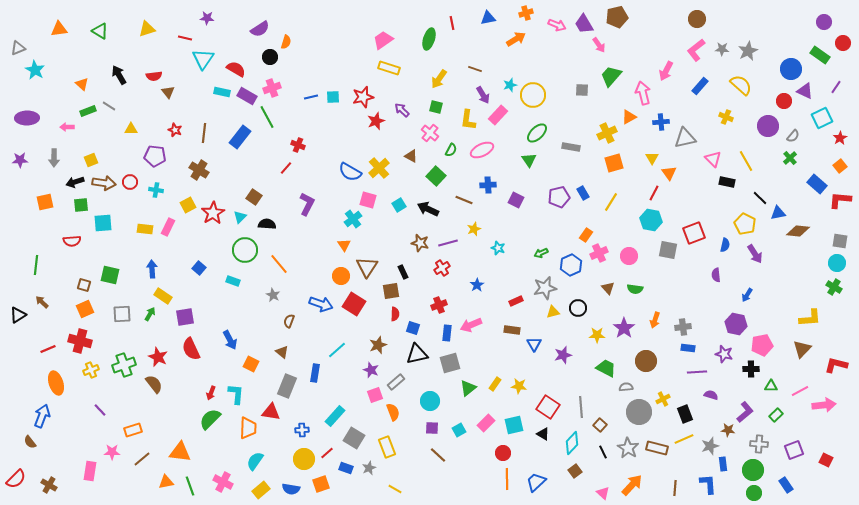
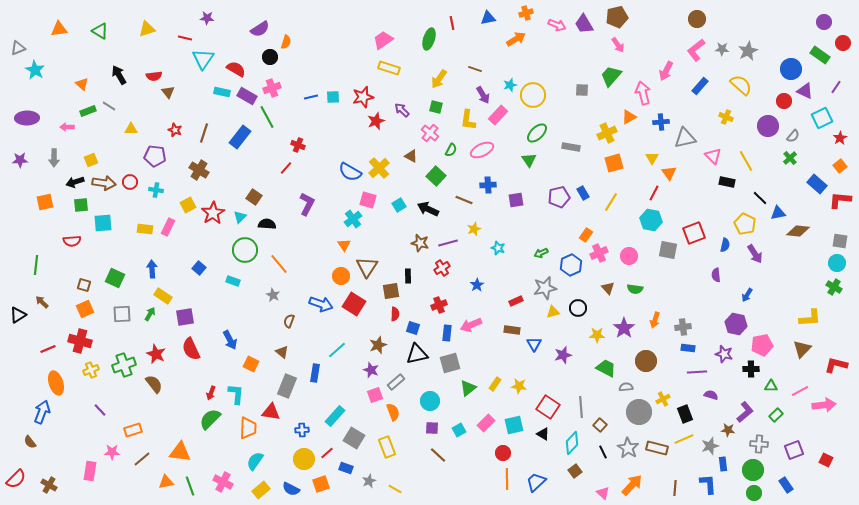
pink arrow at (599, 45): moved 19 px right
brown line at (204, 133): rotated 12 degrees clockwise
pink triangle at (713, 159): moved 3 px up
purple square at (516, 200): rotated 35 degrees counterclockwise
black rectangle at (403, 272): moved 5 px right, 4 px down; rotated 24 degrees clockwise
green square at (110, 275): moved 5 px right, 3 px down; rotated 12 degrees clockwise
red star at (158, 357): moved 2 px left, 3 px up
blue arrow at (42, 416): moved 4 px up
gray star at (369, 468): moved 13 px down
blue semicircle at (291, 489): rotated 18 degrees clockwise
